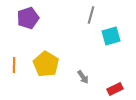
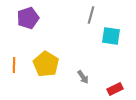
cyan square: rotated 24 degrees clockwise
